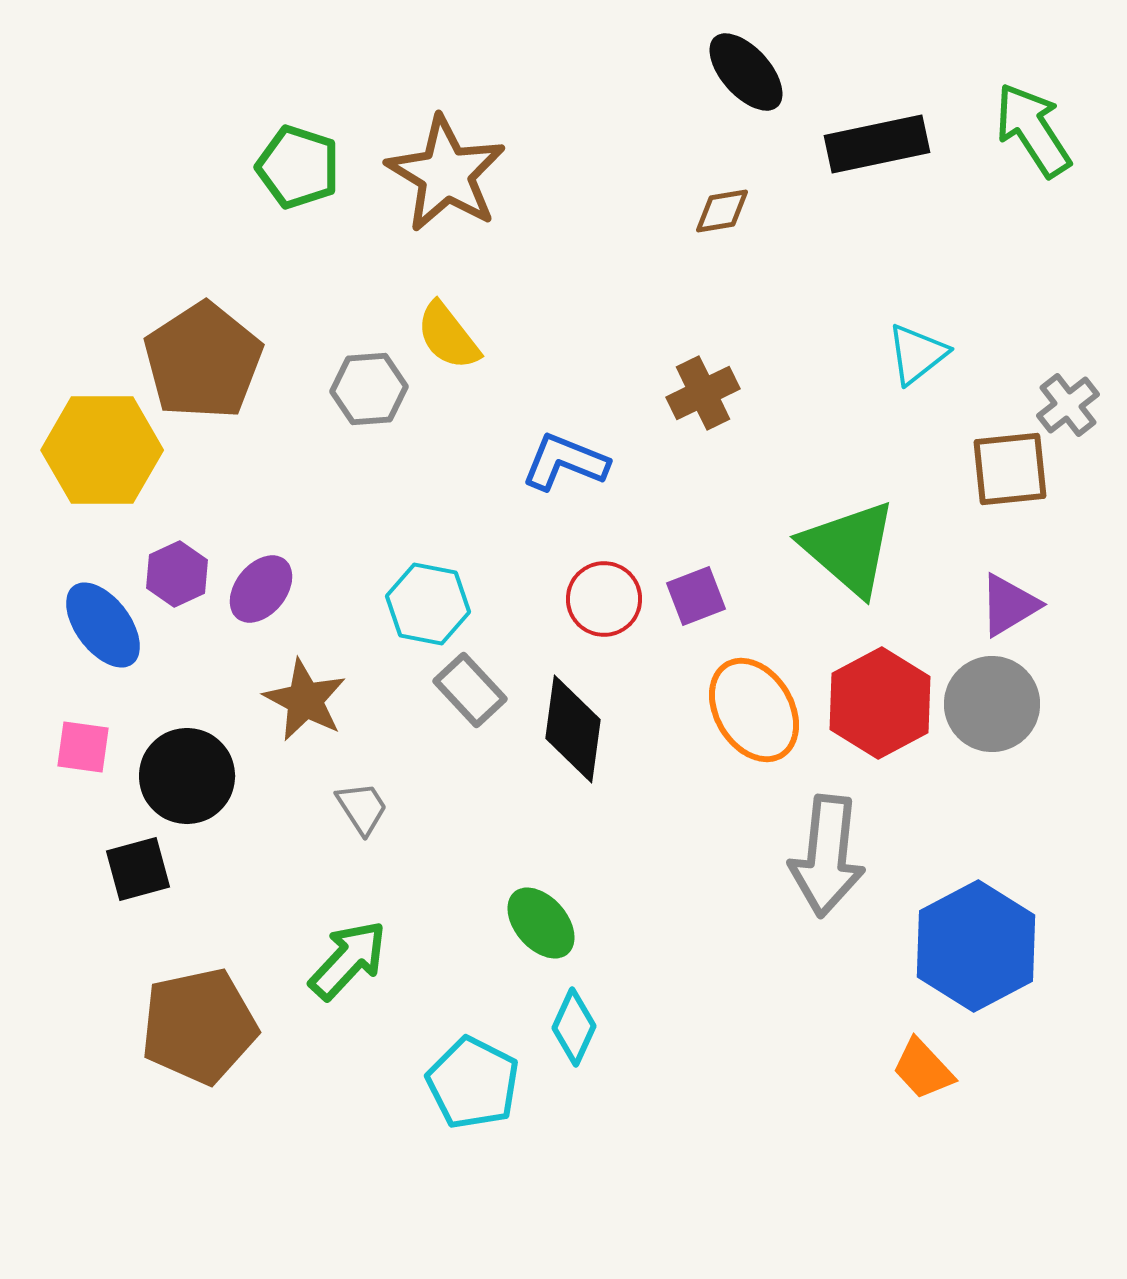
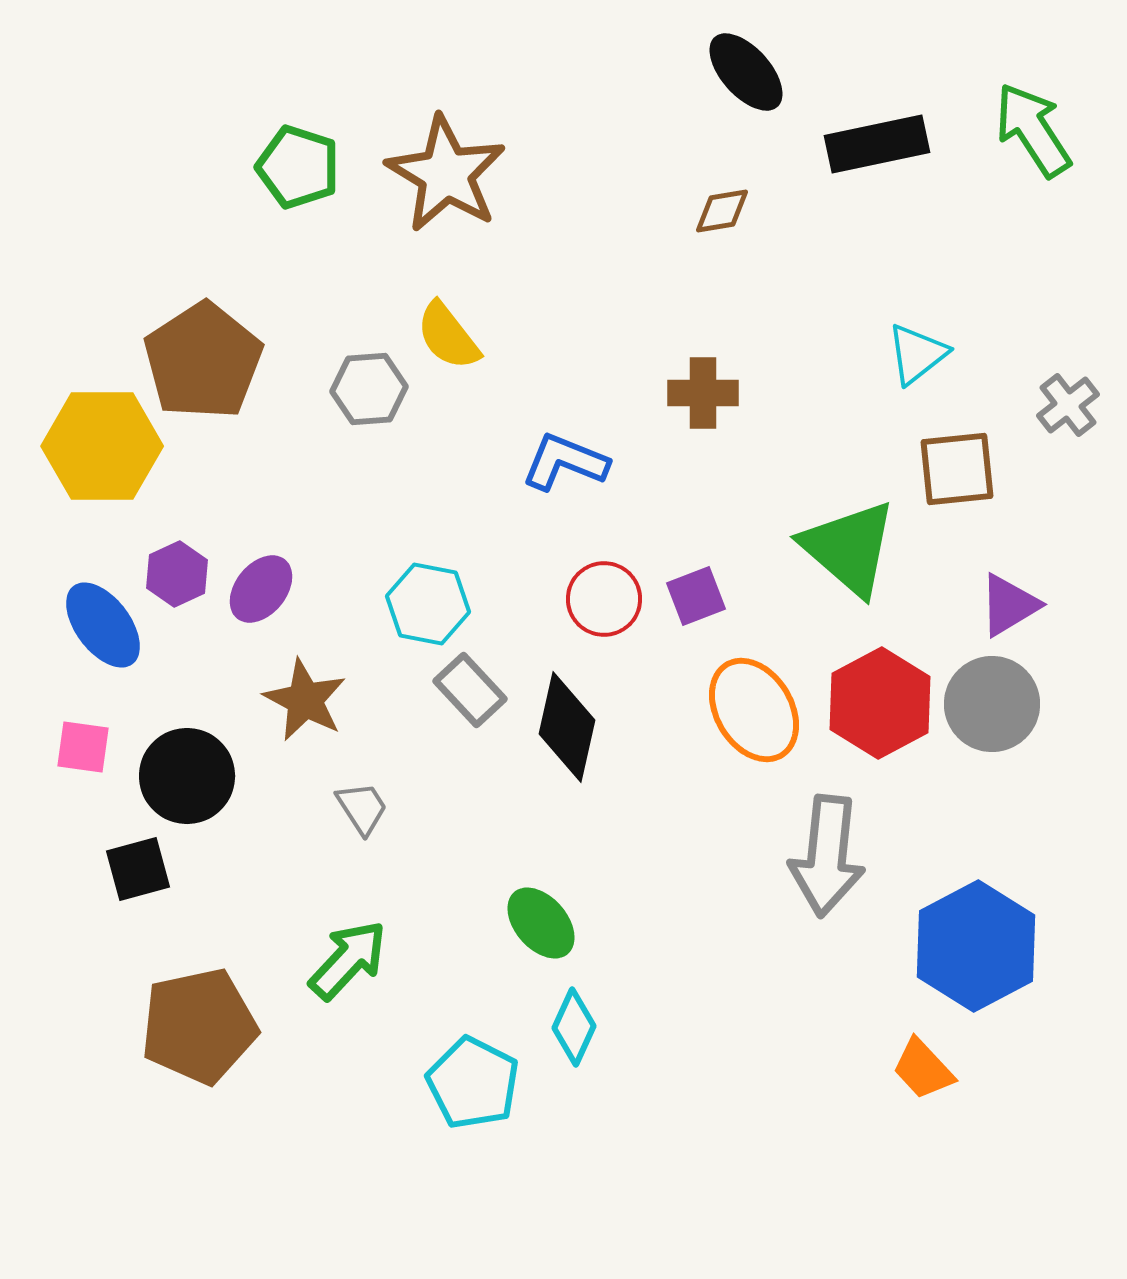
brown cross at (703, 393): rotated 26 degrees clockwise
yellow hexagon at (102, 450): moved 4 px up
brown square at (1010, 469): moved 53 px left
black diamond at (573, 729): moved 6 px left, 2 px up; rotated 5 degrees clockwise
